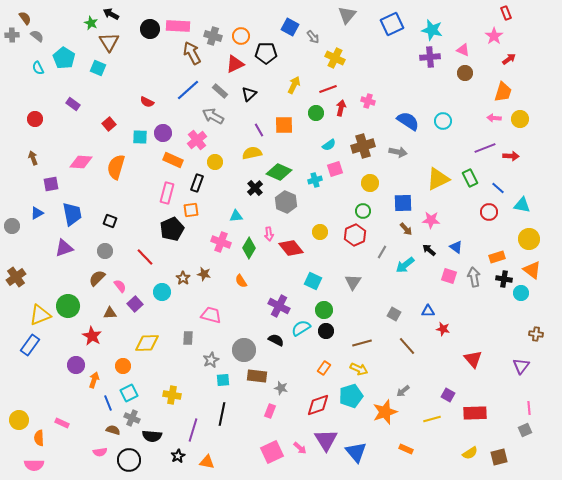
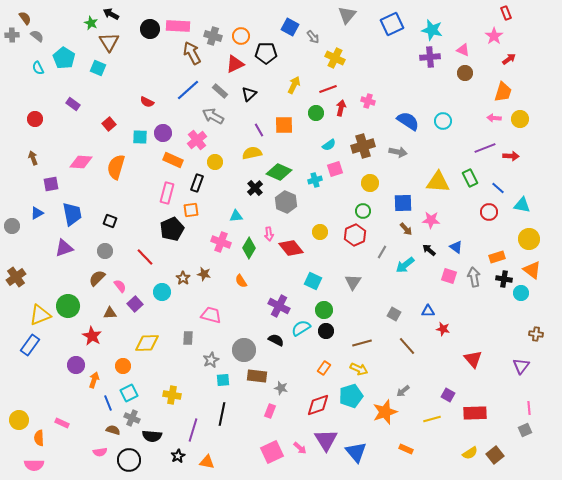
yellow triangle at (438, 179): moved 3 px down; rotated 30 degrees clockwise
brown square at (499, 457): moved 4 px left, 2 px up; rotated 24 degrees counterclockwise
